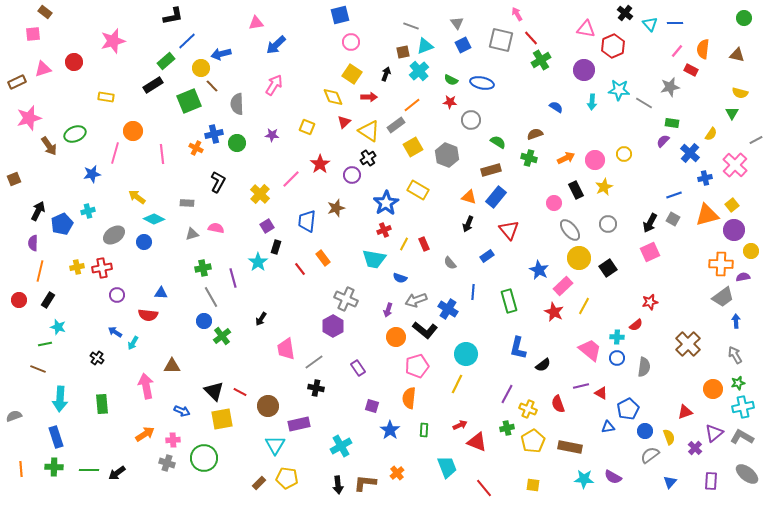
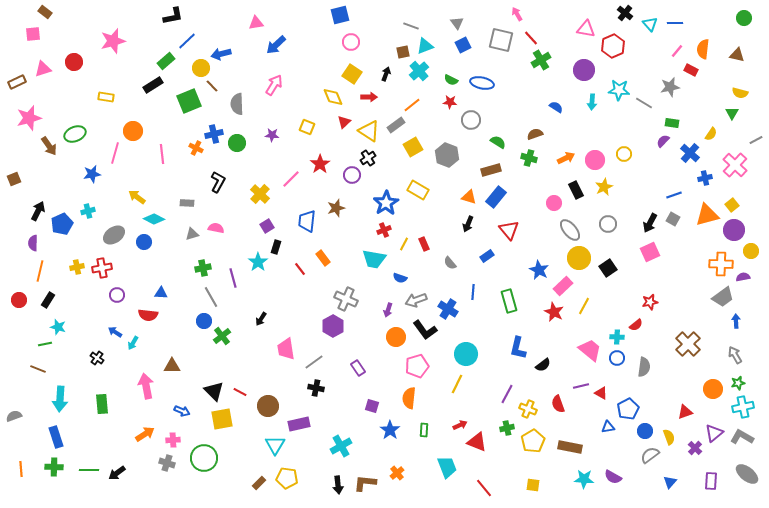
black L-shape at (425, 330): rotated 15 degrees clockwise
